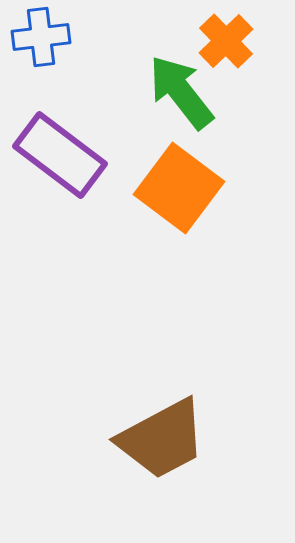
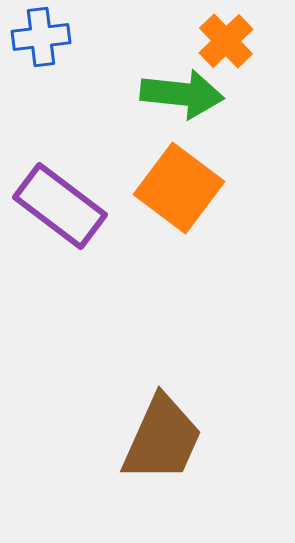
green arrow: moved 1 px right, 2 px down; rotated 134 degrees clockwise
purple rectangle: moved 51 px down
brown trapezoid: rotated 38 degrees counterclockwise
